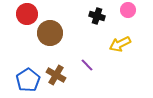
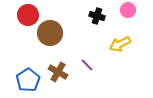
red circle: moved 1 px right, 1 px down
brown cross: moved 2 px right, 3 px up
